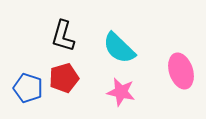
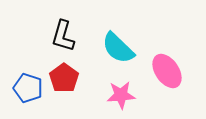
cyan semicircle: moved 1 px left
pink ellipse: moved 14 px left; rotated 16 degrees counterclockwise
red pentagon: rotated 20 degrees counterclockwise
pink star: moved 3 px down; rotated 16 degrees counterclockwise
